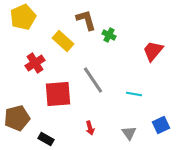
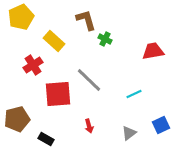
yellow pentagon: moved 2 px left
green cross: moved 4 px left, 4 px down
yellow rectangle: moved 9 px left
red trapezoid: rotated 40 degrees clockwise
red cross: moved 2 px left, 2 px down
gray line: moved 4 px left; rotated 12 degrees counterclockwise
cyan line: rotated 35 degrees counterclockwise
brown pentagon: moved 1 px down
red arrow: moved 1 px left, 2 px up
gray triangle: rotated 28 degrees clockwise
